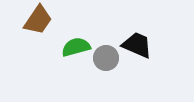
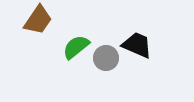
green semicircle: rotated 24 degrees counterclockwise
